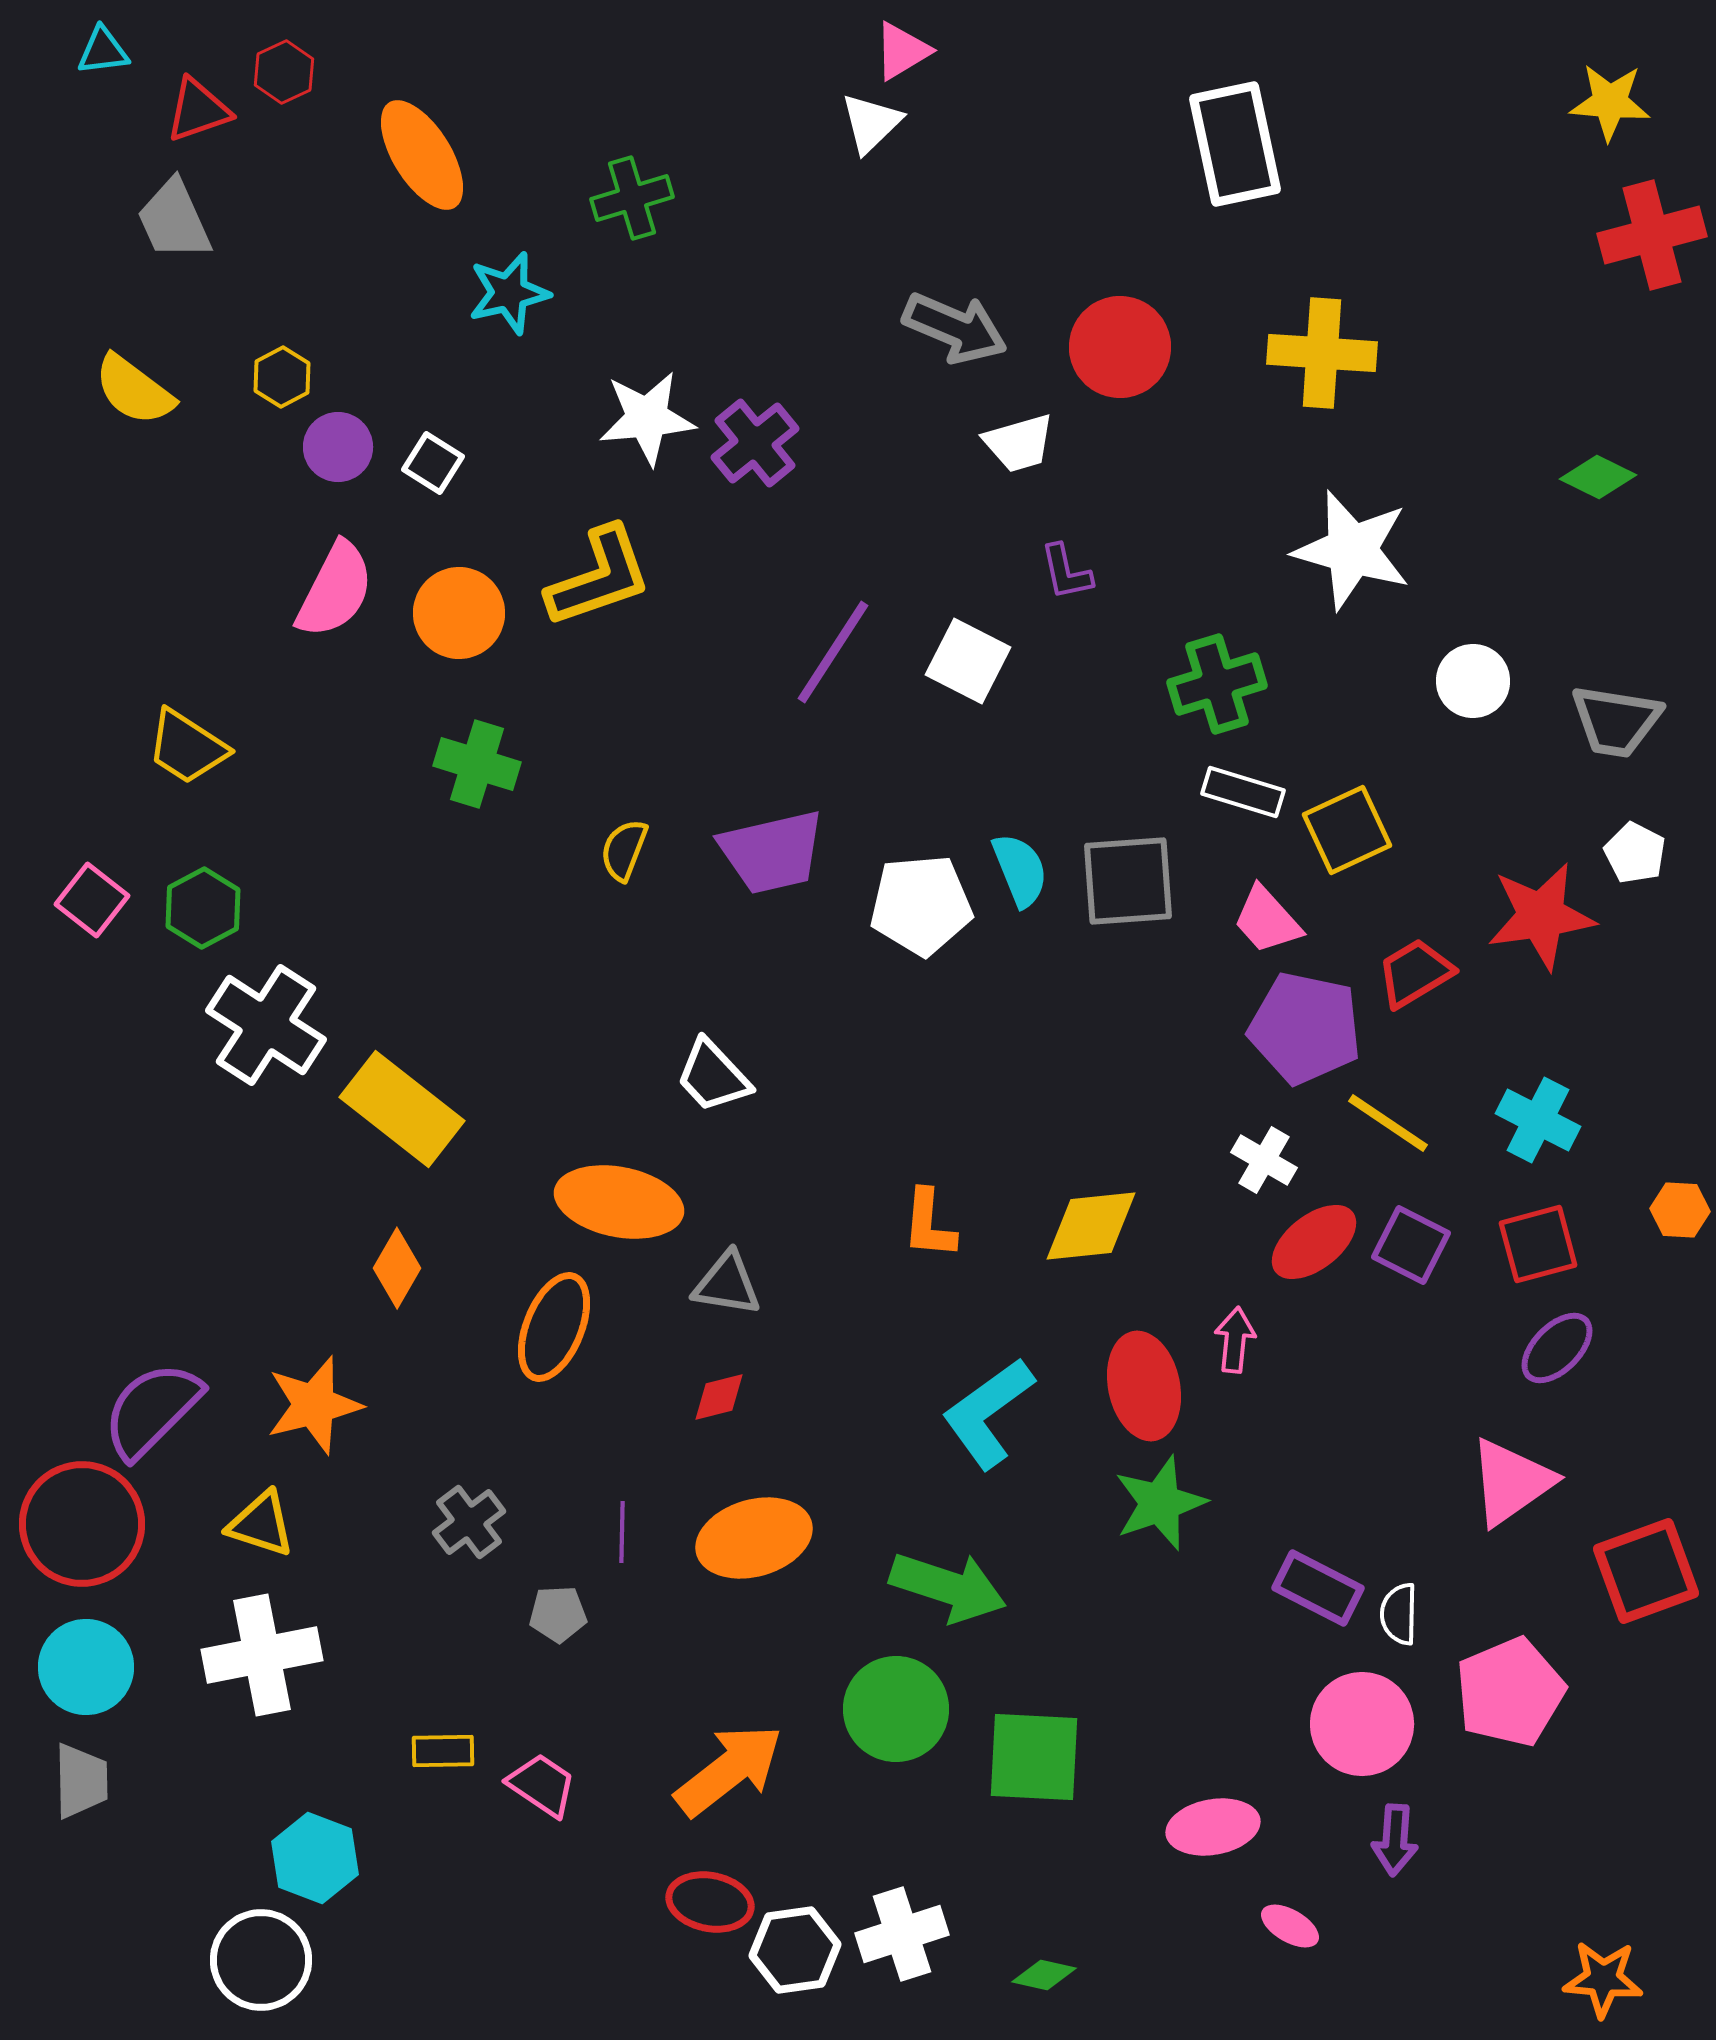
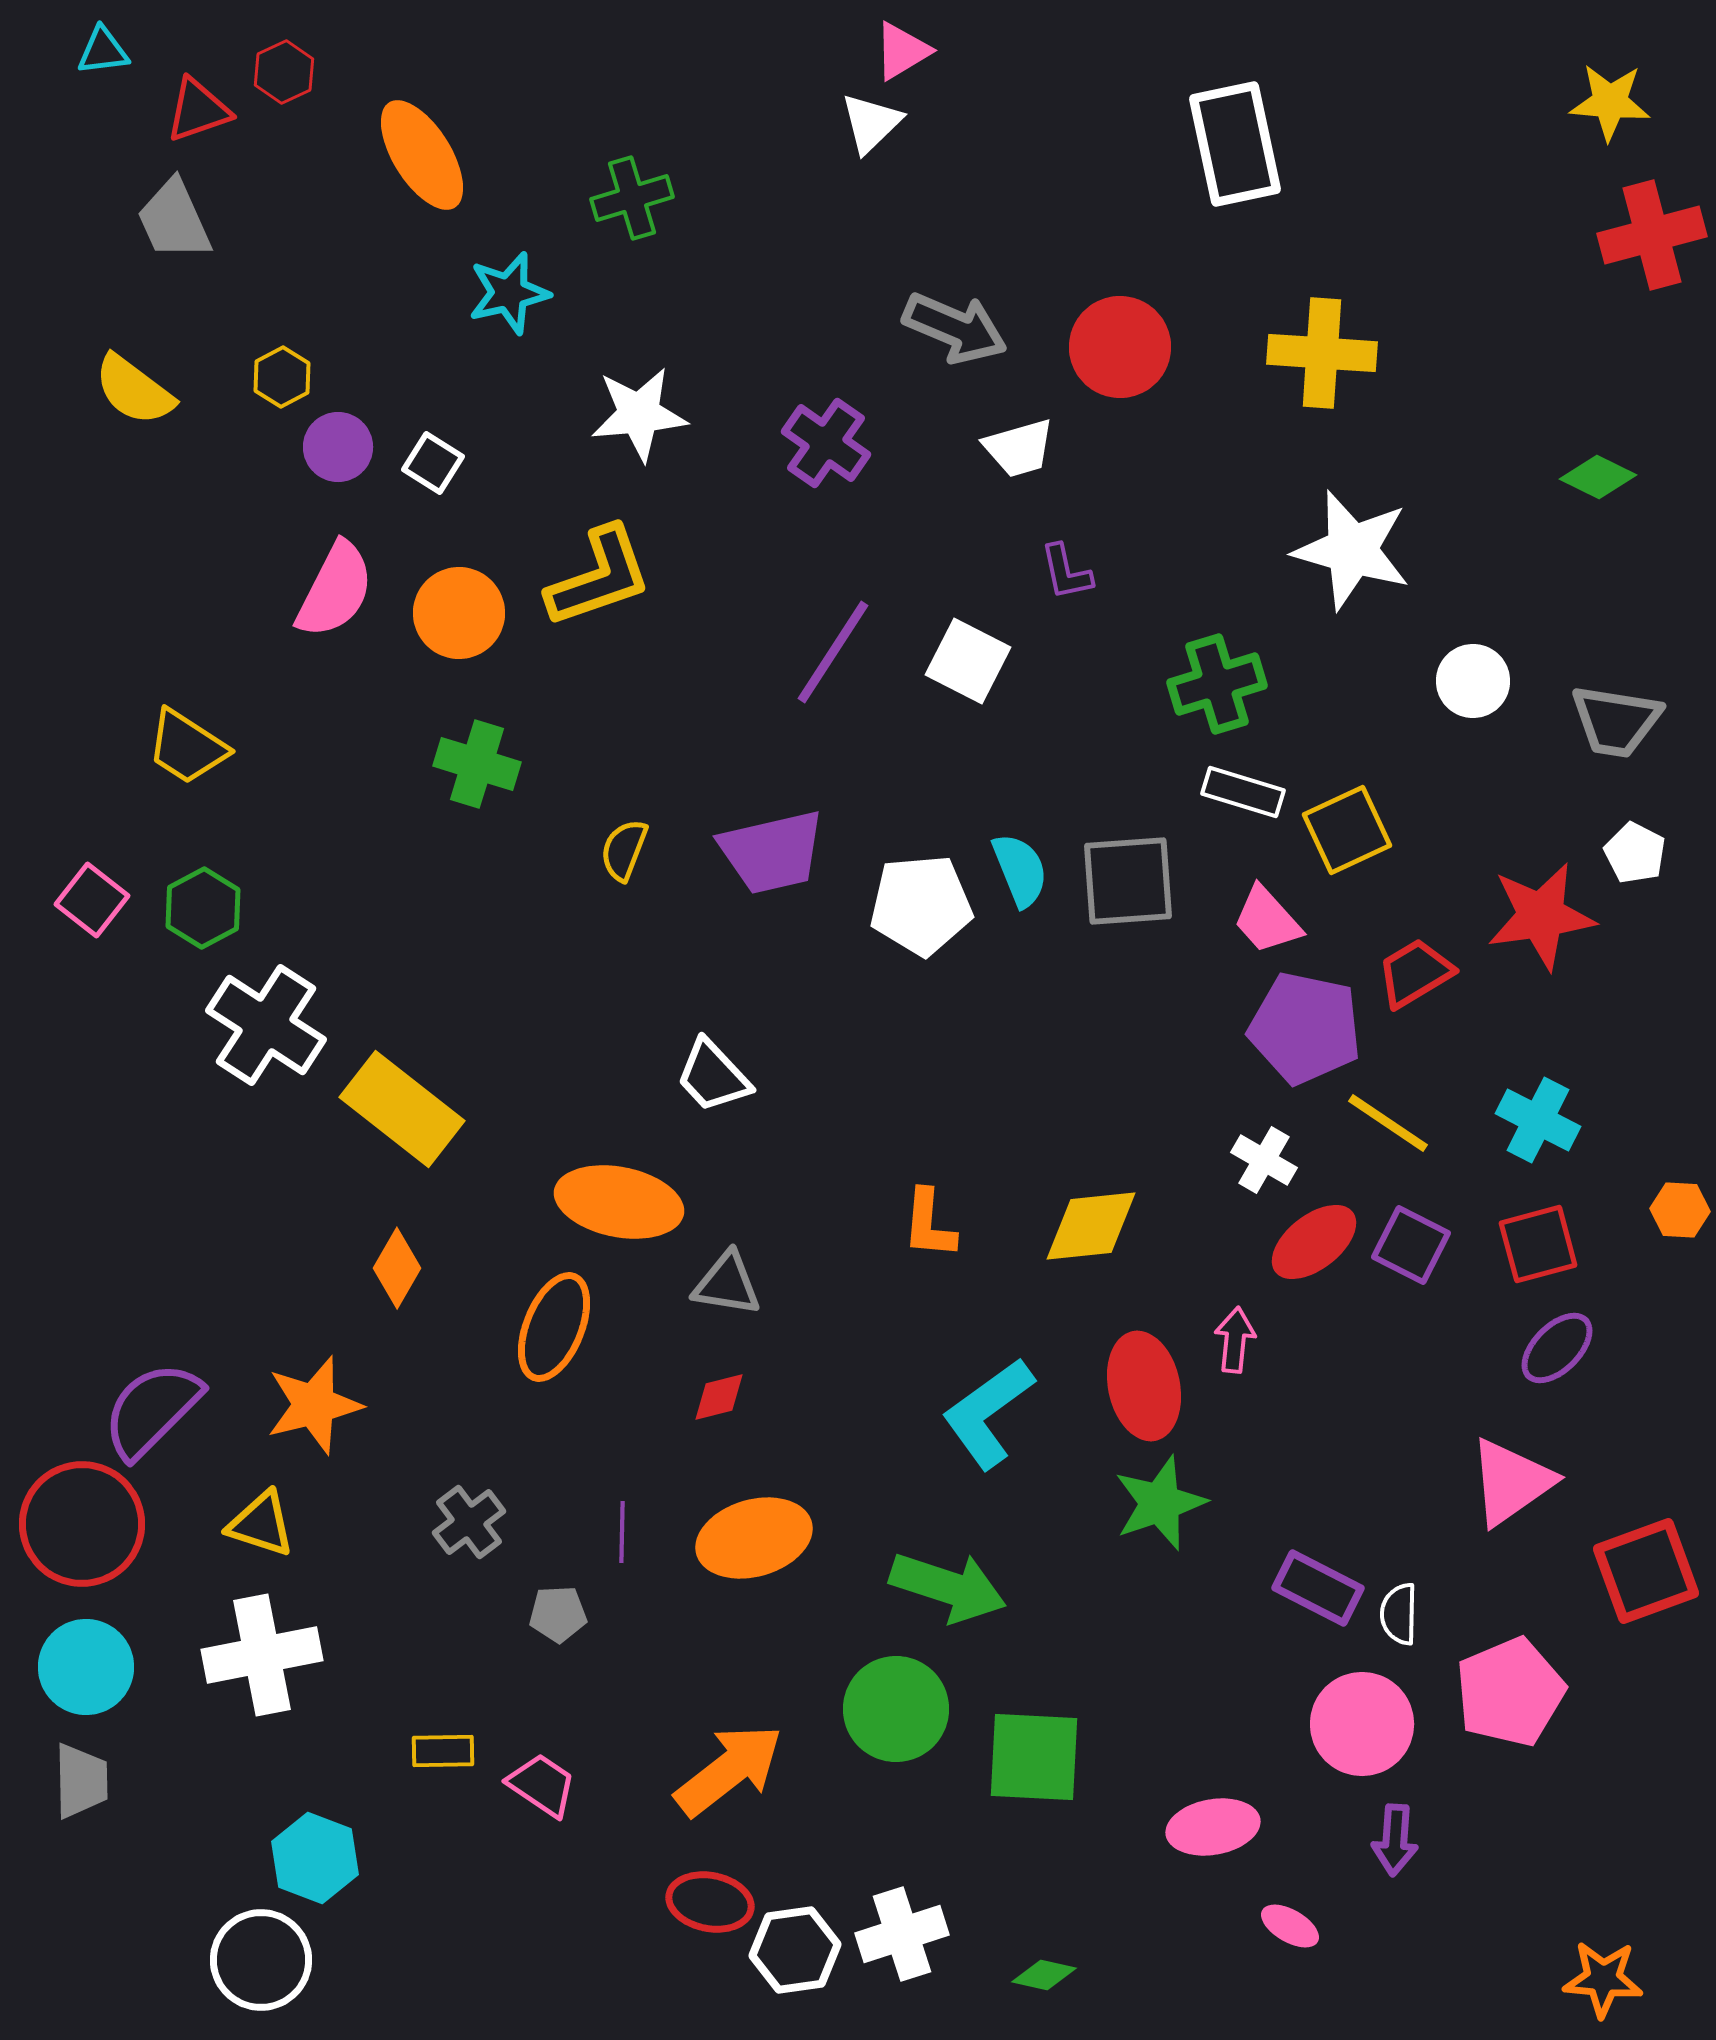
white star at (647, 418): moved 8 px left, 4 px up
purple cross at (755, 443): moved 71 px right; rotated 16 degrees counterclockwise
white trapezoid at (1019, 443): moved 5 px down
